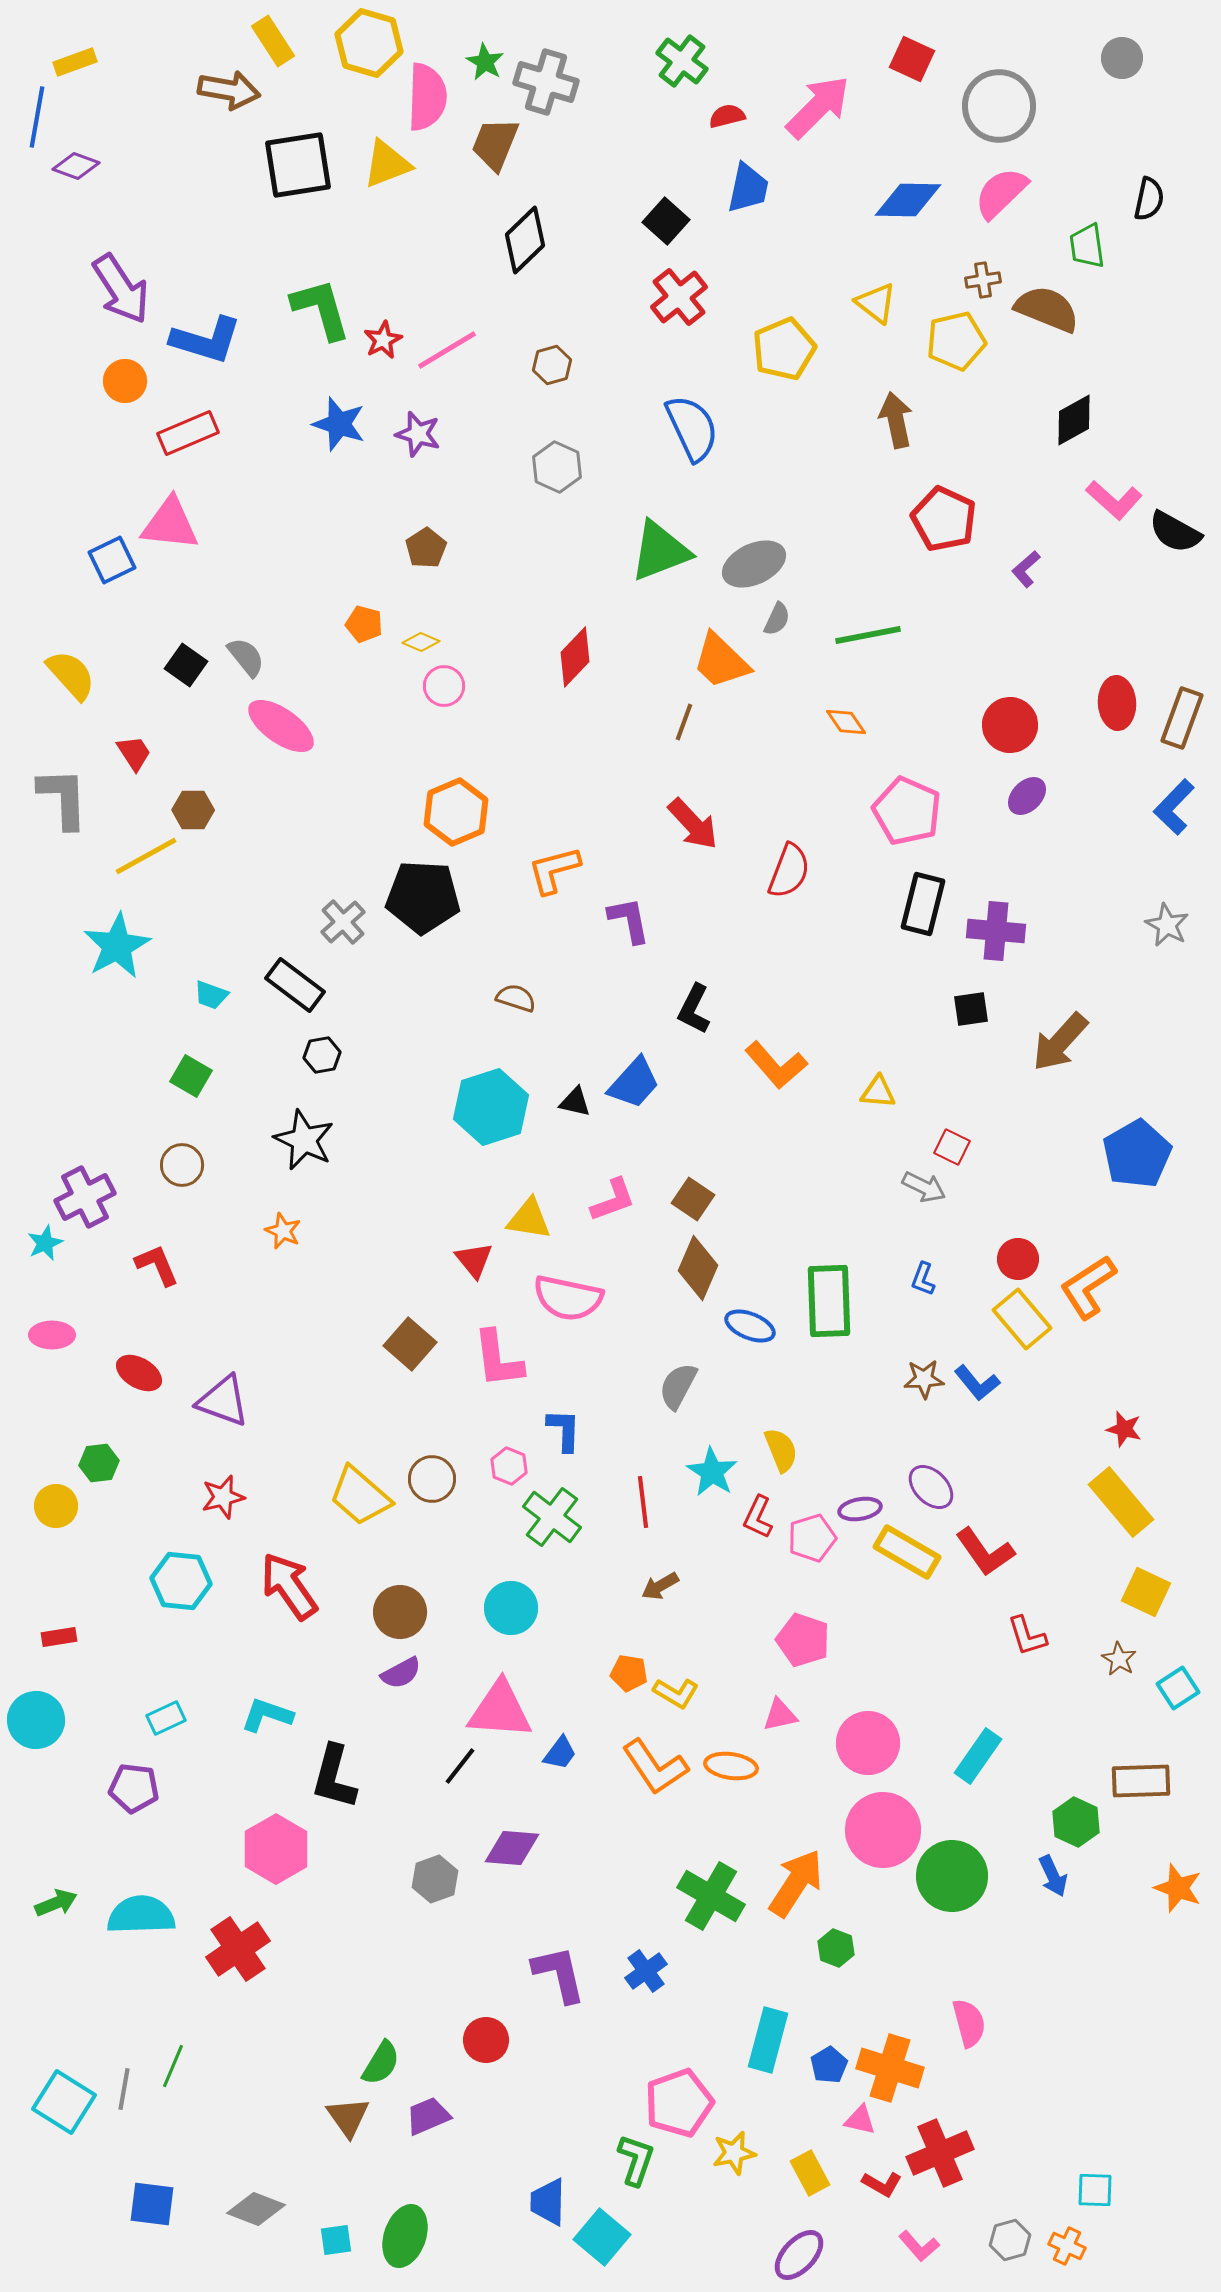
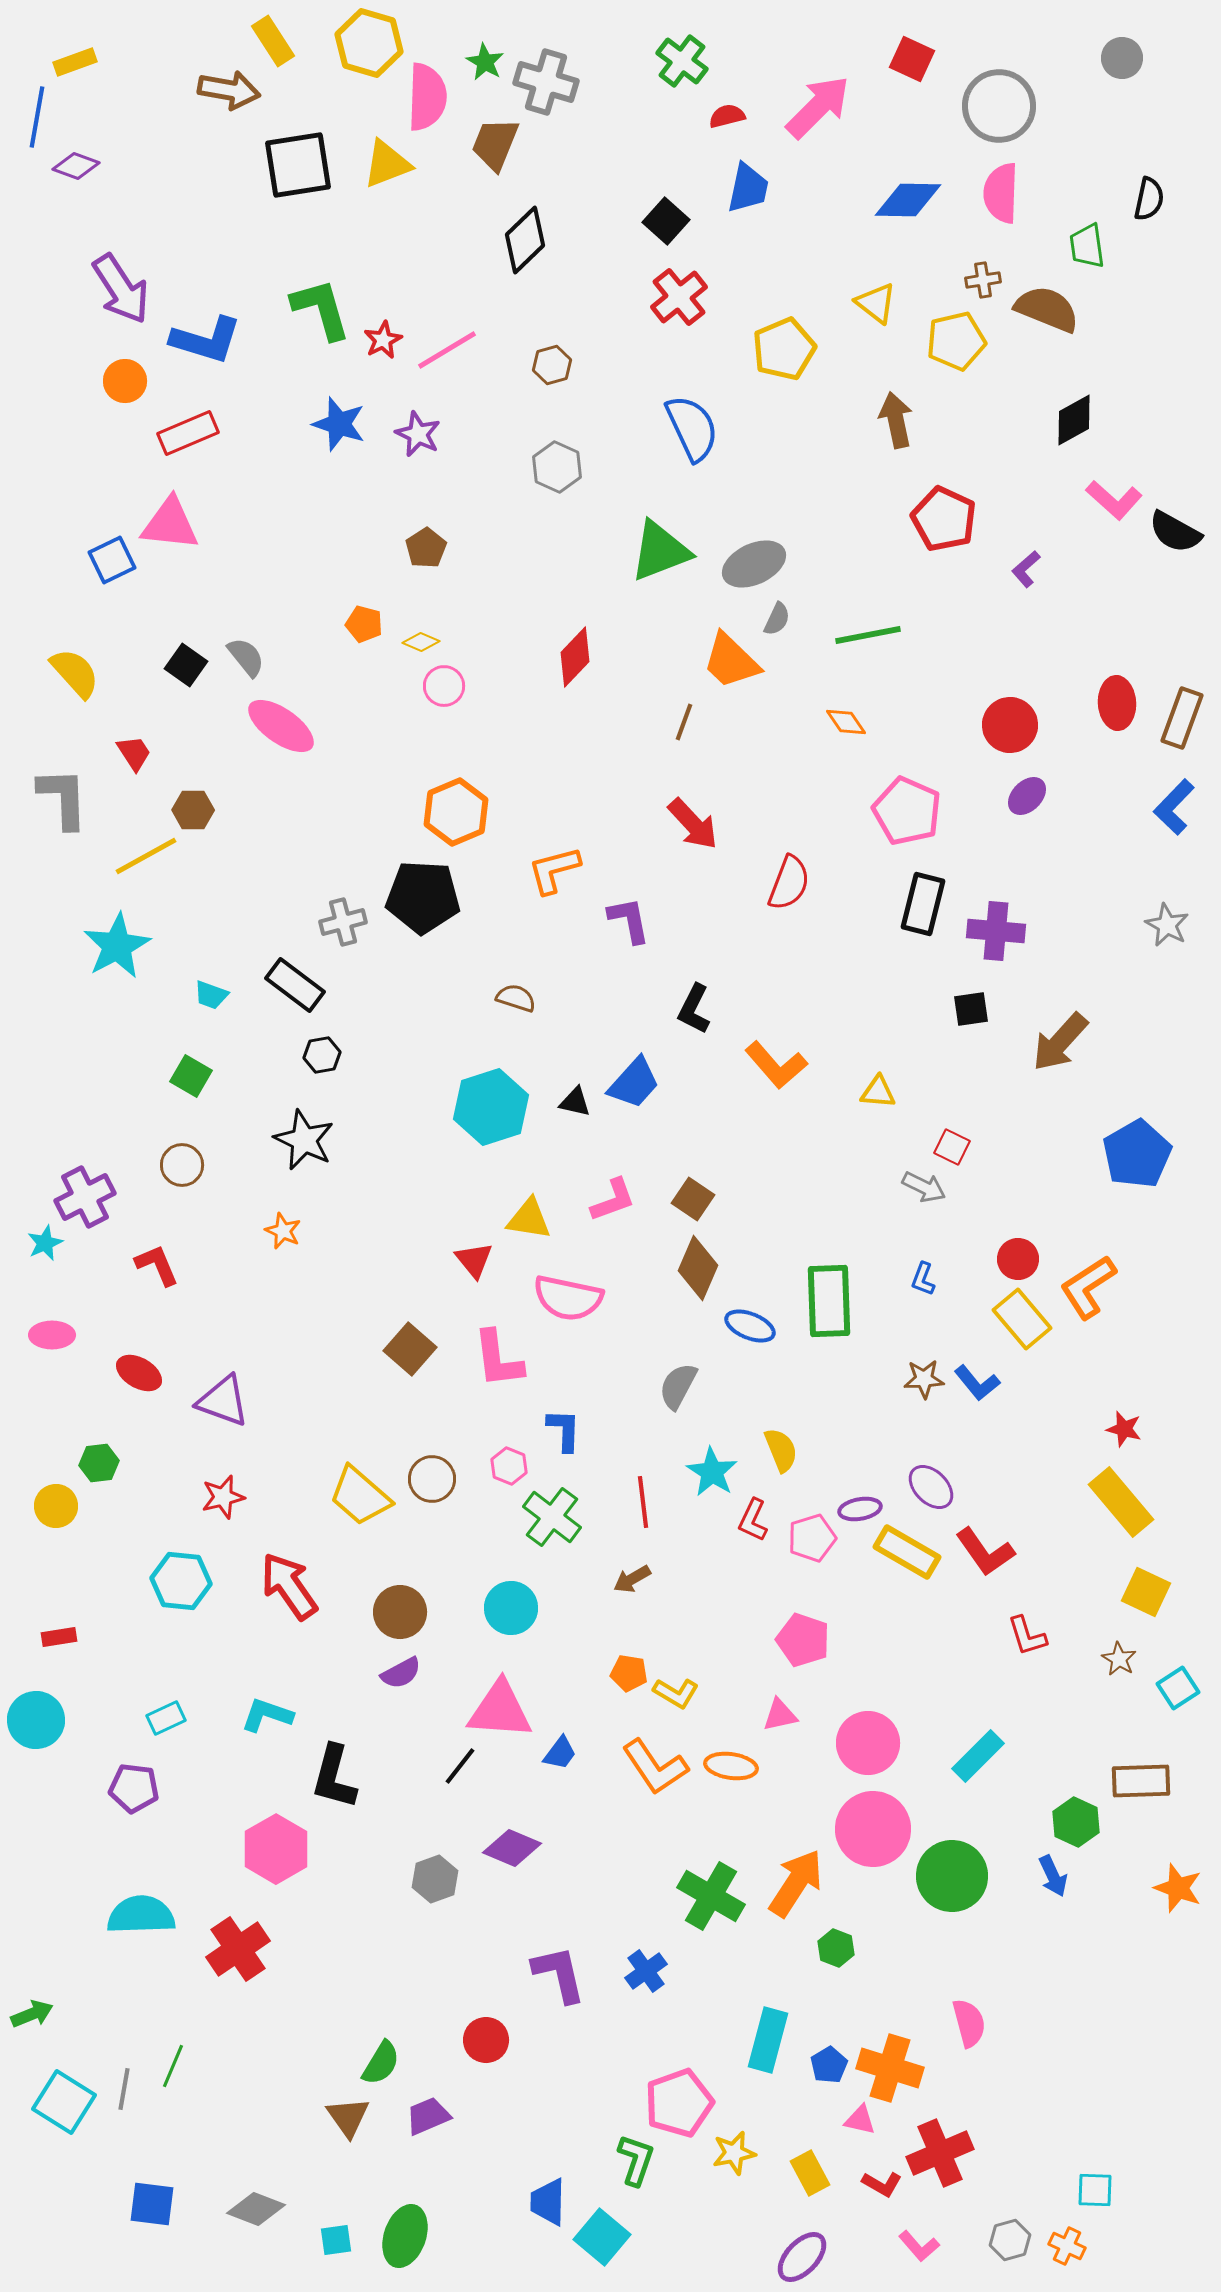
pink semicircle at (1001, 193): rotated 44 degrees counterclockwise
purple star at (418, 434): rotated 9 degrees clockwise
orange trapezoid at (721, 661): moved 10 px right
yellow semicircle at (71, 675): moved 4 px right, 2 px up
red semicircle at (789, 871): moved 12 px down
gray cross at (343, 922): rotated 27 degrees clockwise
brown square at (410, 1344): moved 5 px down
red L-shape at (758, 1517): moved 5 px left, 3 px down
brown arrow at (660, 1586): moved 28 px left, 7 px up
cyan rectangle at (978, 1756): rotated 10 degrees clockwise
pink circle at (883, 1830): moved 10 px left, 1 px up
purple diamond at (512, 1848): rotated 18 degrees clockwise
green arrow at (56, 1903): moved 24 px left, 111 px down
purple ellipse at (799, 2255): moved 3 px right, 2 px down
